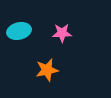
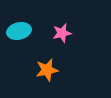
pink star: rotated 12 degrees counterclockwise
